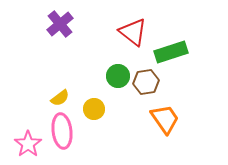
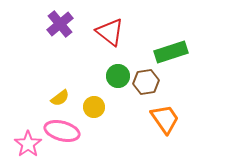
red triangle: moved 23 px left
yellow circle: moved 2 px up
pink ellipse: rotated 68 degrees counterclockwise
